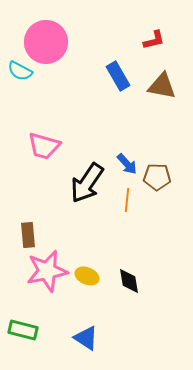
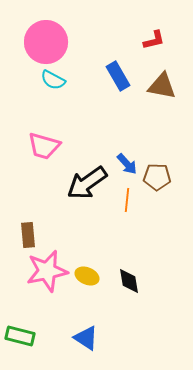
cyan semicircle: moved 33 px right, 9 px down
black arrow: rotated 21 degrees clockwise
green rectangle: moved 3 px left, 6 px down
